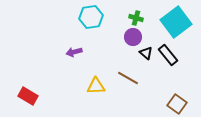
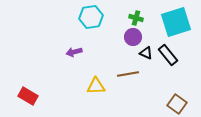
cyan square: rotated 20 degrees clockwise
black triangle: rotated 16 degrees counterclockwise
brown line: moved 4 px up; rotated 40 degrees counterclockwise
